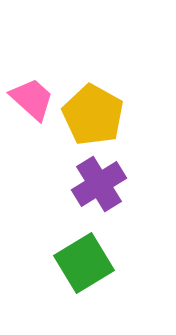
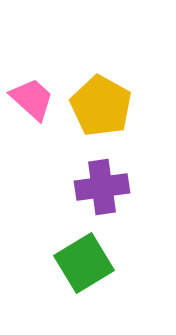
yellow pentagon: moved 8 px right, 9 px up
purple cross: moved 3 px right, 3 px down; rotated 24 degrees clockwise
